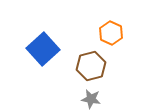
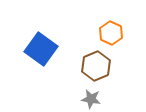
blue square: moved 2 px left; rotated 12 degrees counterclockwise
brown hexagon: moved 5 px right; rotated 8 degrees counterclockwise
